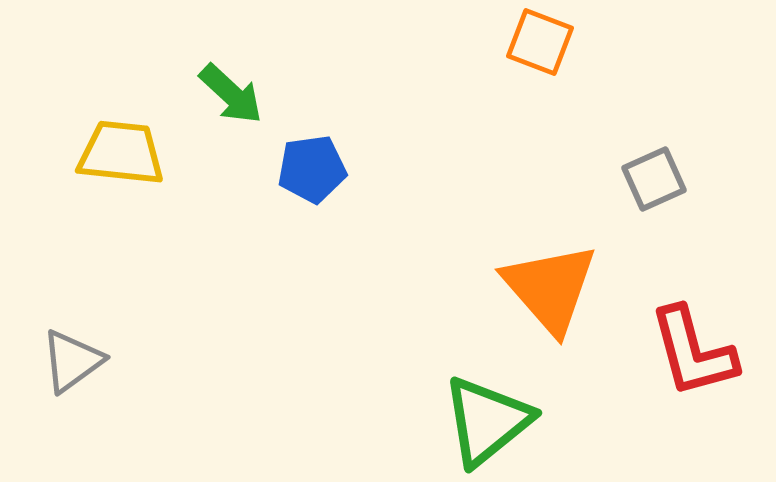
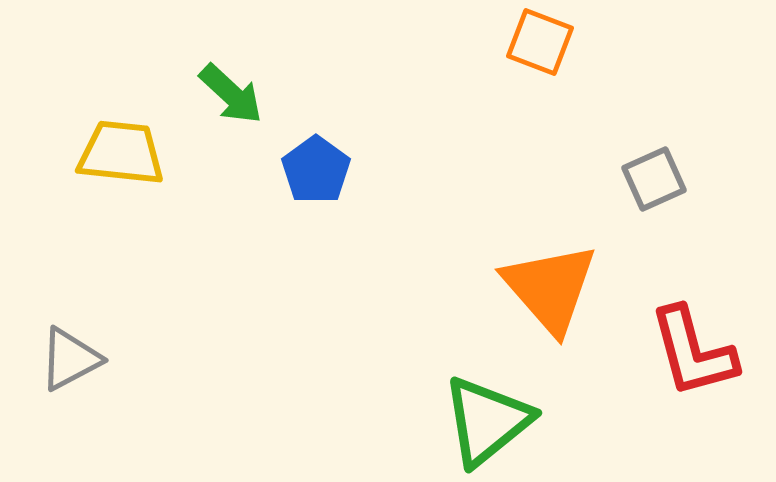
blue pentagon: moved 4 px right, 1 px down; rotated 28 degrees counterclockwise
gray triangle: moved 2 px left, 2 px up; rotated 8 degrees clockwise
